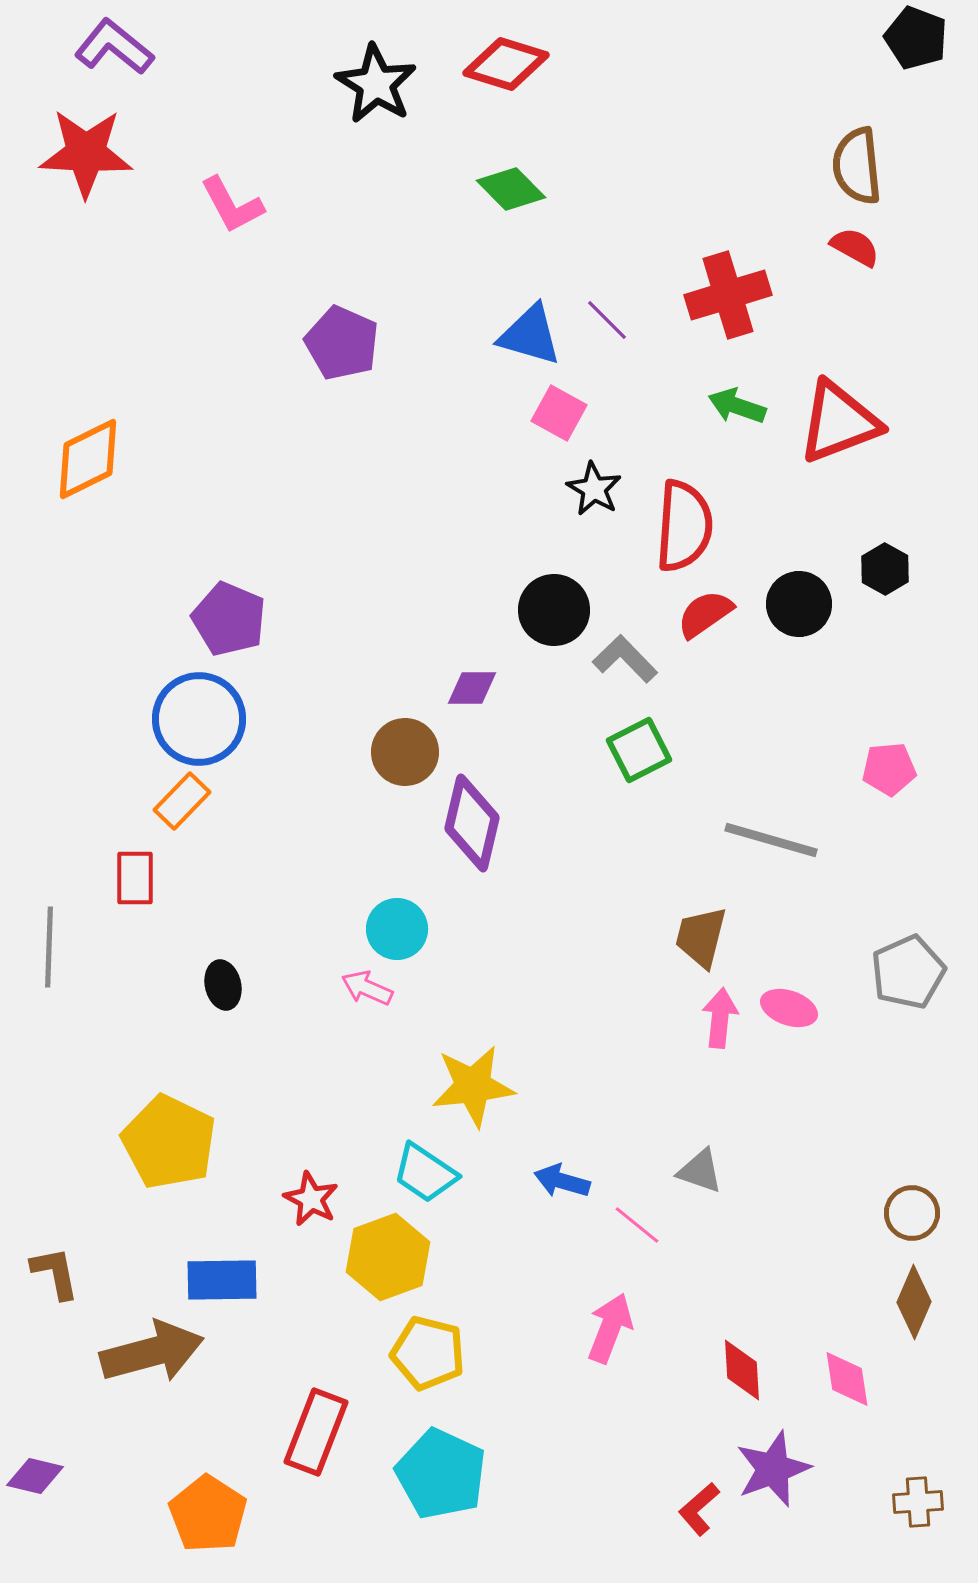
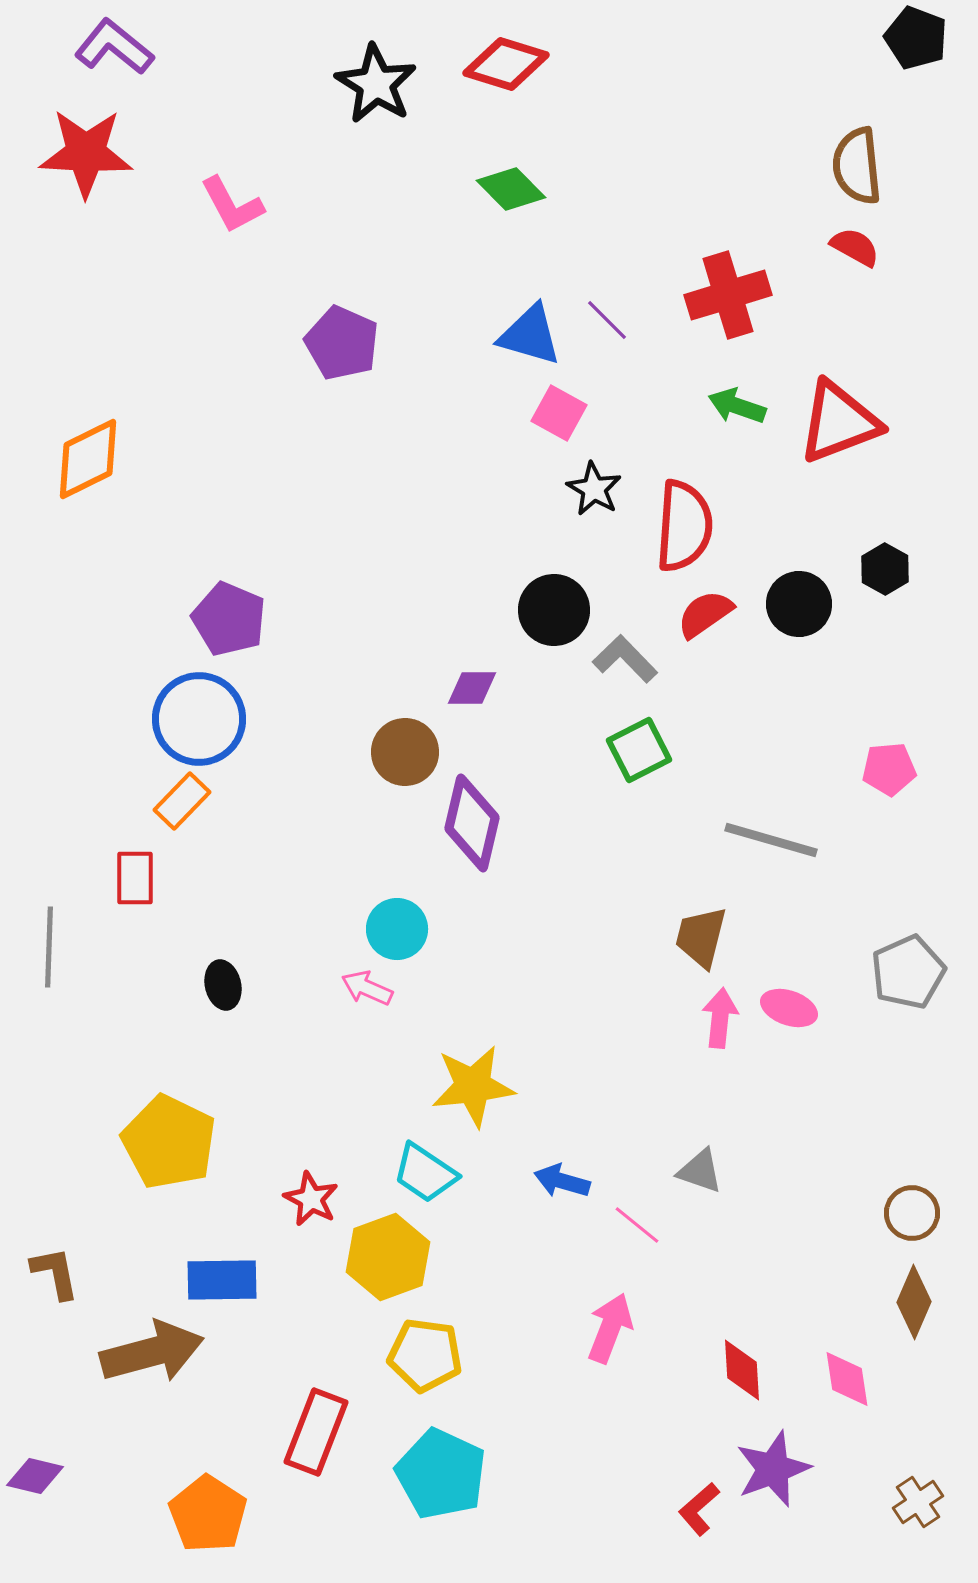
yellow pentagon at (428, 1353): moved 3 px left, 2 px down; rotated 6 degrees counterclockwise
brown cross at (918, 1502): rotated 30 degrees counterclockwise
